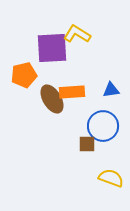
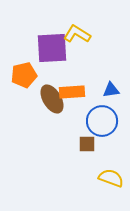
blue circle: moved 1 px left, 5 px up
